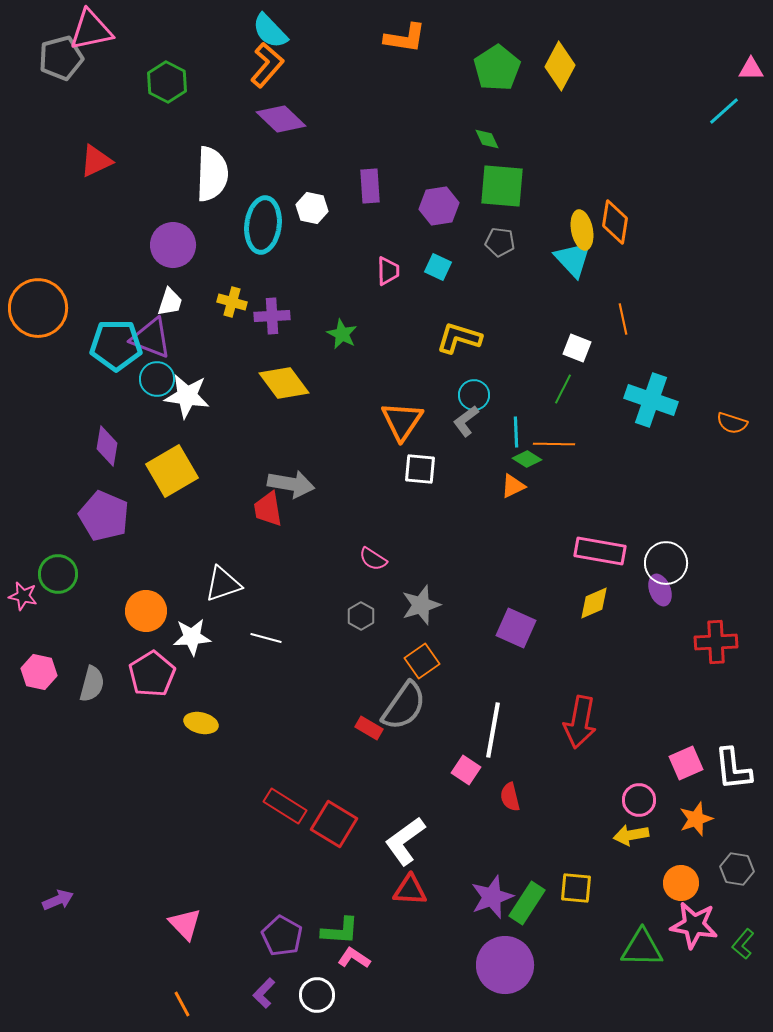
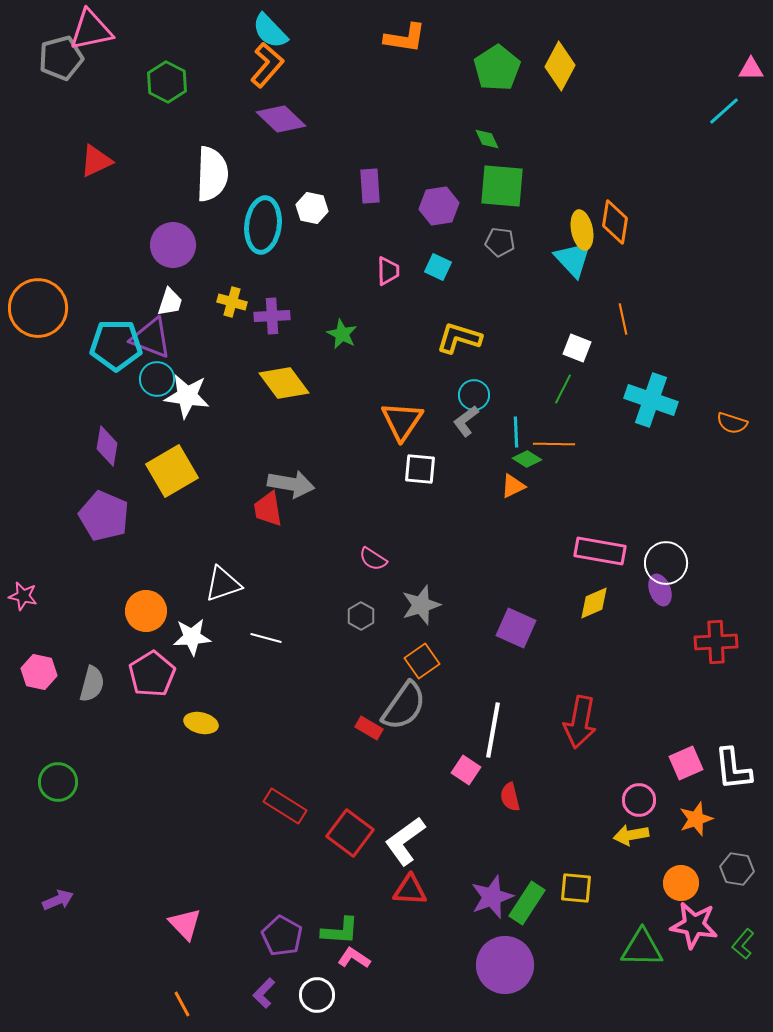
green circle at (58, 574): moved 208 px down
red square at (334, 824): moved 16 px right, 9 px down; rotated 6 degrees clockwise
